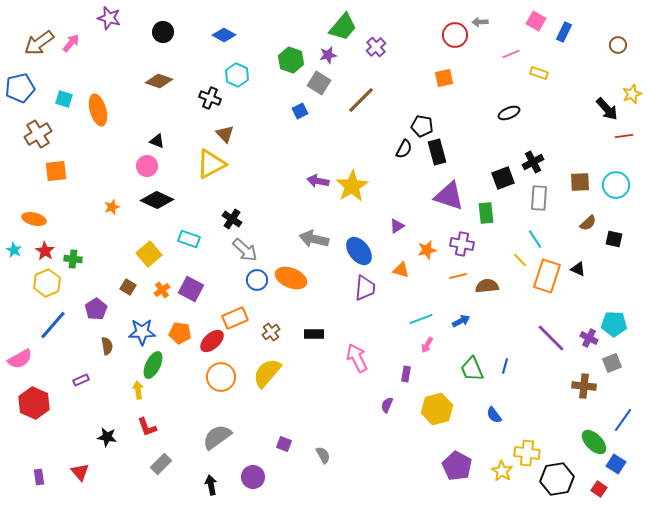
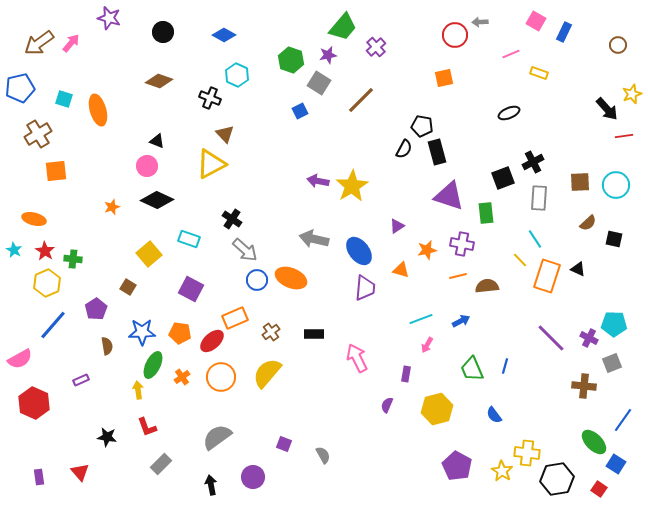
orange cross at (162, 290): moved 20 px right, 87 px down
